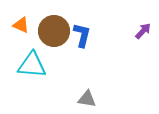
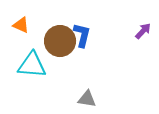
brown circle: moved 6 px right, 10 px down
